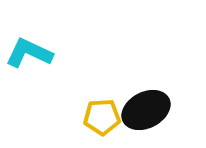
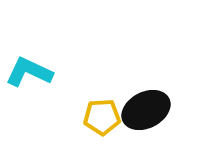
cyan L-shape: moved 19 px down
